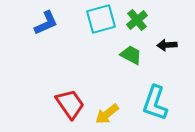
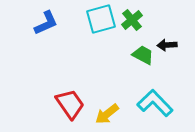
green cross: moved 5 px left
green trapezoid: moved 12 px right
cyan L-shape: rotated 117 degrees clockwise
